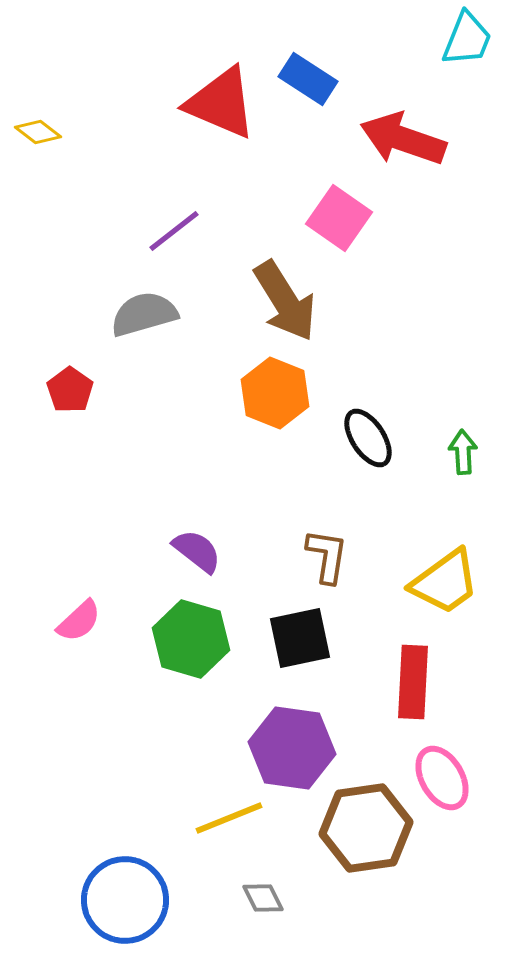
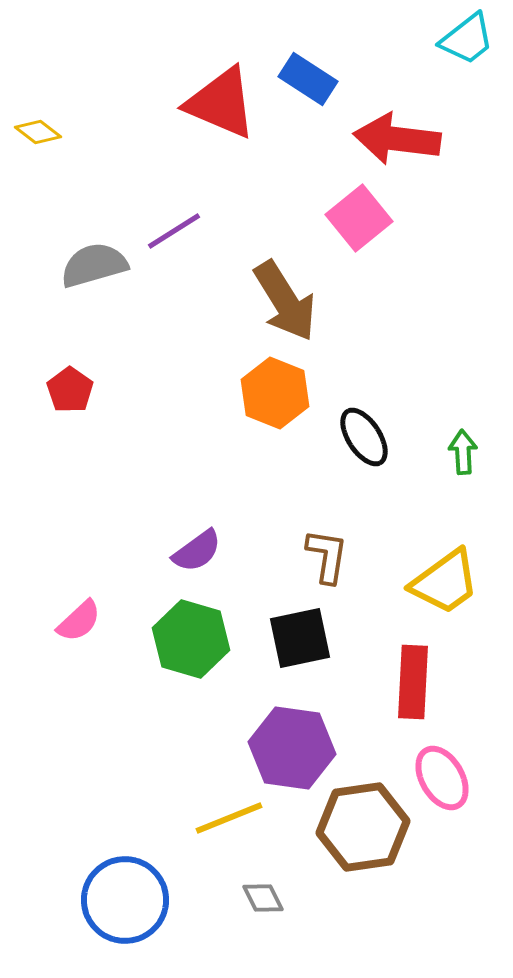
cyan trapezoid: rotated 30 degrees clockwise
red arrow: moved 6 px left; rotated 12 degrees counterclockwise
pink square: moved 20 px right; rotated 16 degrees clockwise
purple line: rotated 6 degrees clockwise
gray semicircle: moved 50 px left, 49 px up
black ellipse: moved 4 px left, 1 px up
purple semicircle: rotated 106 degrees clockwise
brown hexagon: moved 3 px left, 1 px up
